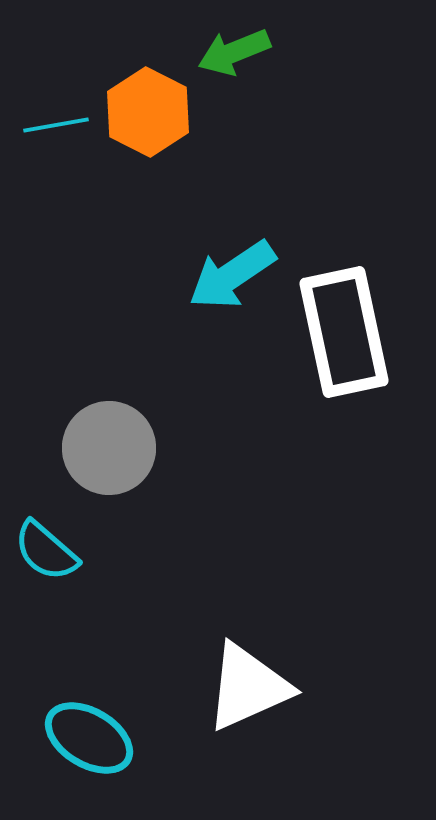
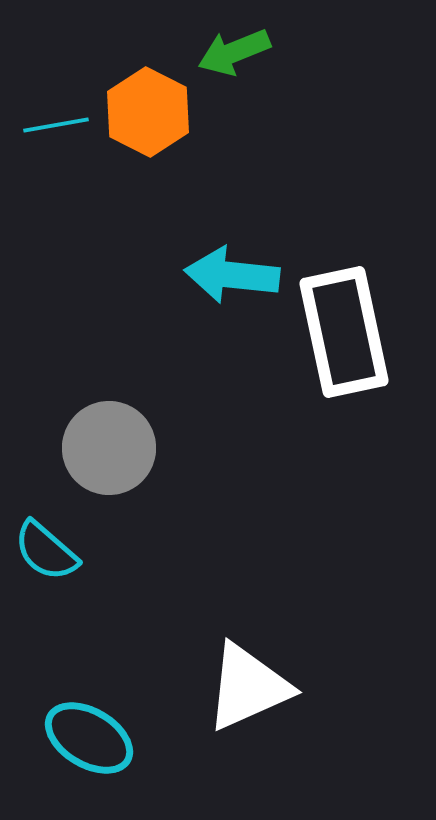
cyan arrow: rotated 40 degrees clockwise
